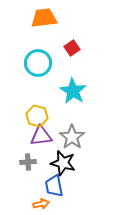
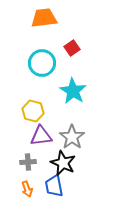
cyan circle: moved 4 px right
yellow hexagon: moved 4 px left, 5 px up
black star: rotated 10 degrees clockwise
orange arrow: moved 14 px left, 15 px up; rotated 84 degrees clockwise
